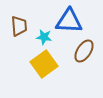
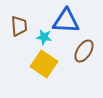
blue triangle: moved 3 px left
yellow square: rotated 20 degrees counterclockwise
